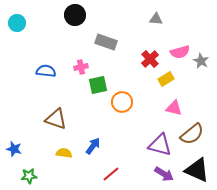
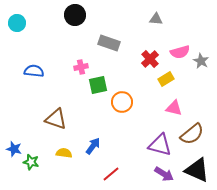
gray rectangle: moved 3 px right, 1 px down
blue semicircle: moved 12 px left
green star: moved 2 px right, 14 px up; rotated 21 degrees clockwise
